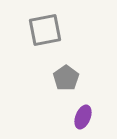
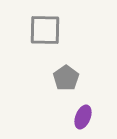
gray square: rotated 12 degrees clockwise
